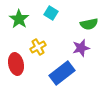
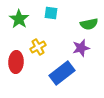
cyan square: rotated 24 degrees counterclockwise
red ellipse: moved 2 px up; rotated 15 degrees clockwise
